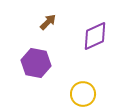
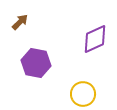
brown arrow: moved 28 px left
purple diamond: moved 3 px down
